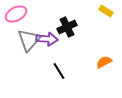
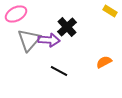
yellow rectangle: moved 4 px right
black cross: rotated 18 degrees counterclockwise
purple arrow: moved 2 px right, 1 px down
black line: rotated 30 degrees counterclockwise
